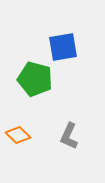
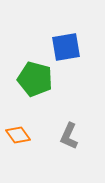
blue square: moved 3 px right
orange diamond: rotated 10 degrees clockwise
